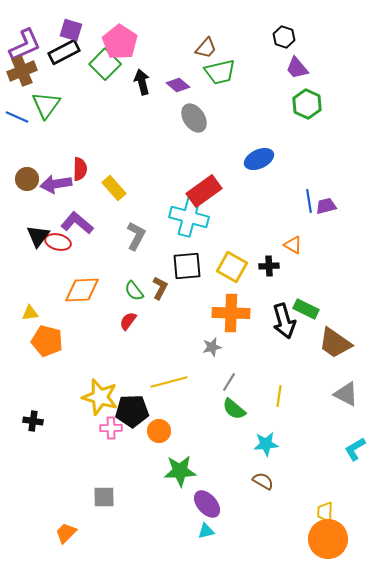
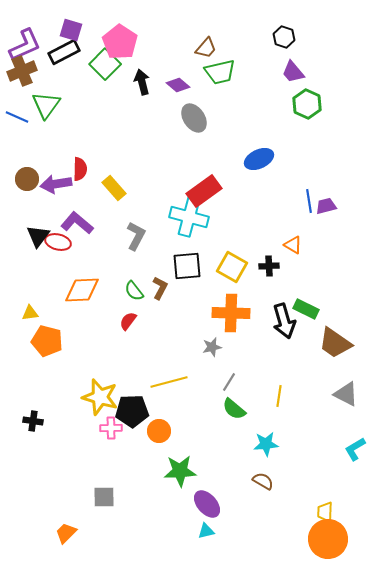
purple trapezoid at (297, 68): moved 4 px left, 4 px down
